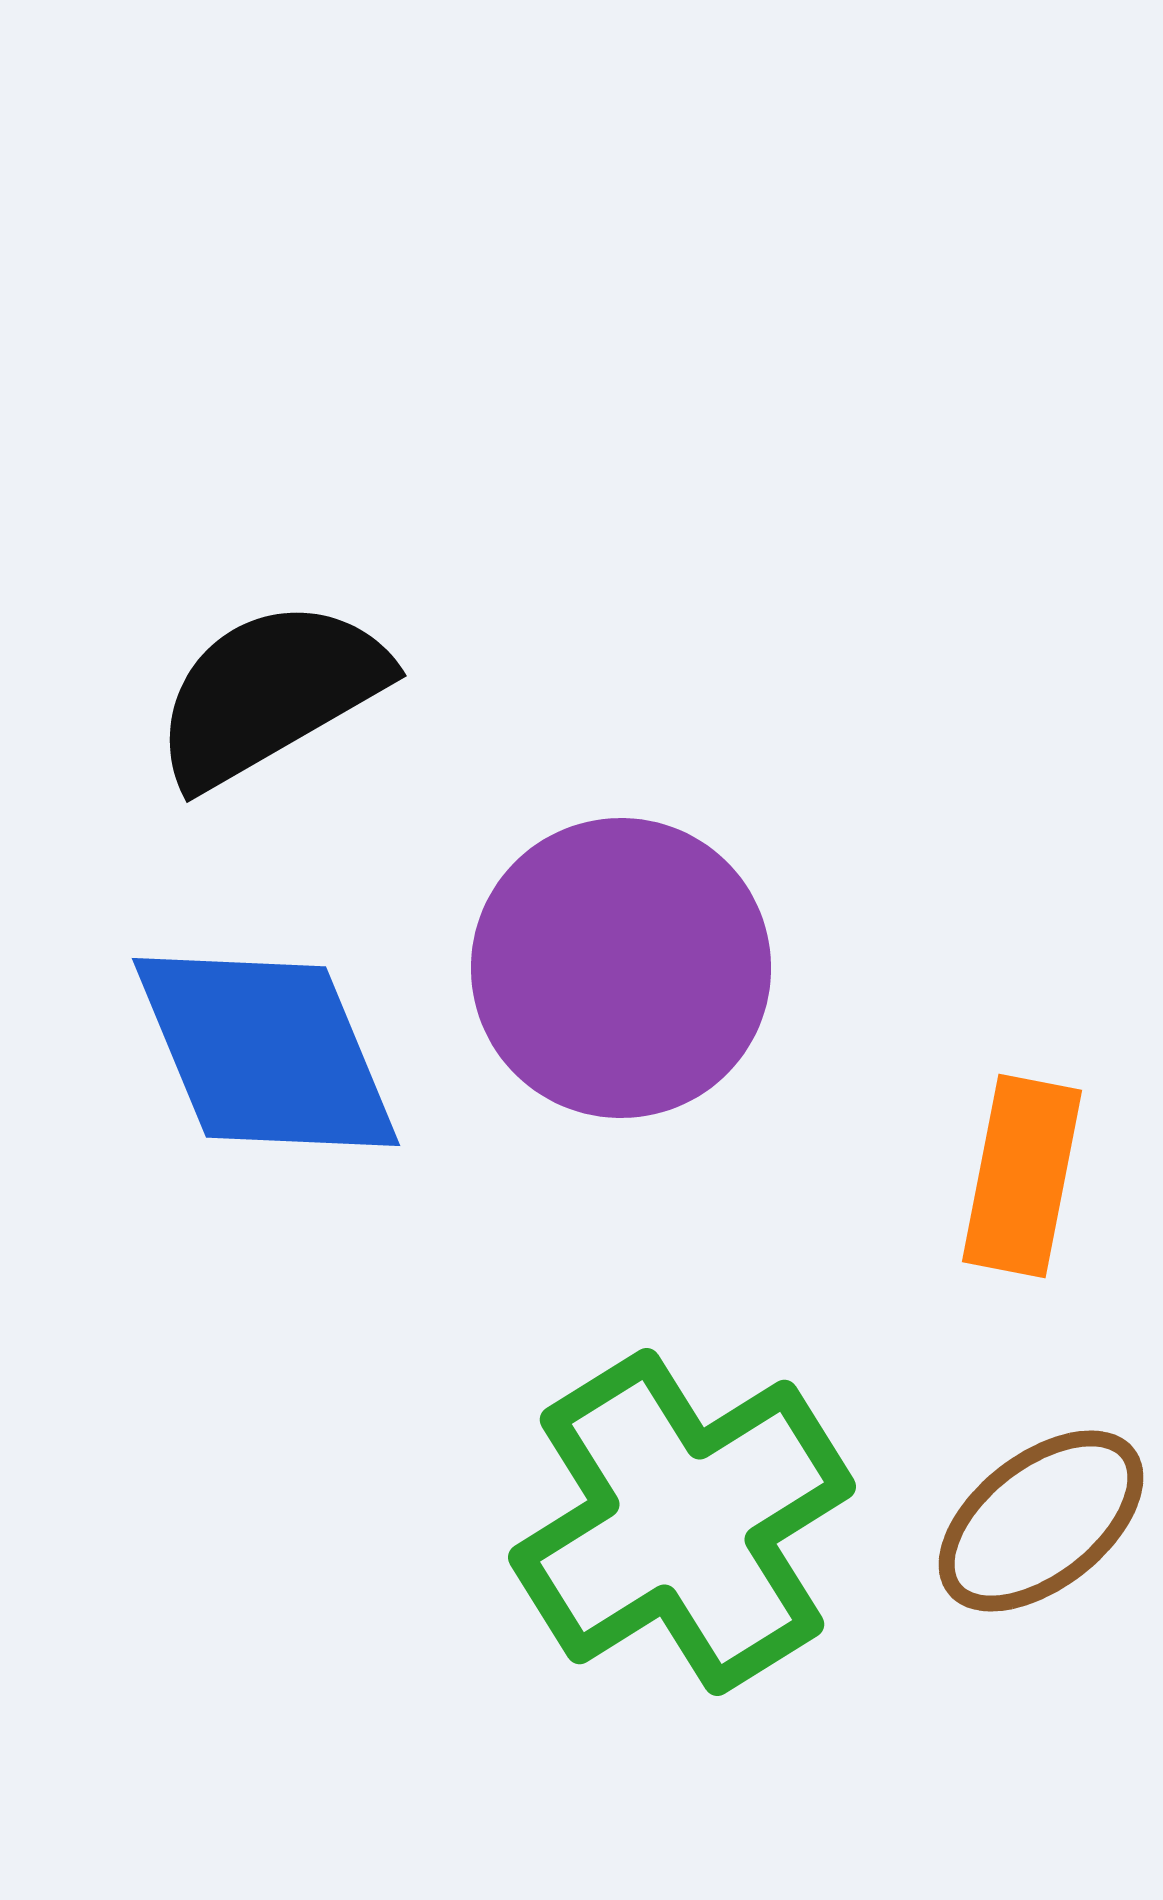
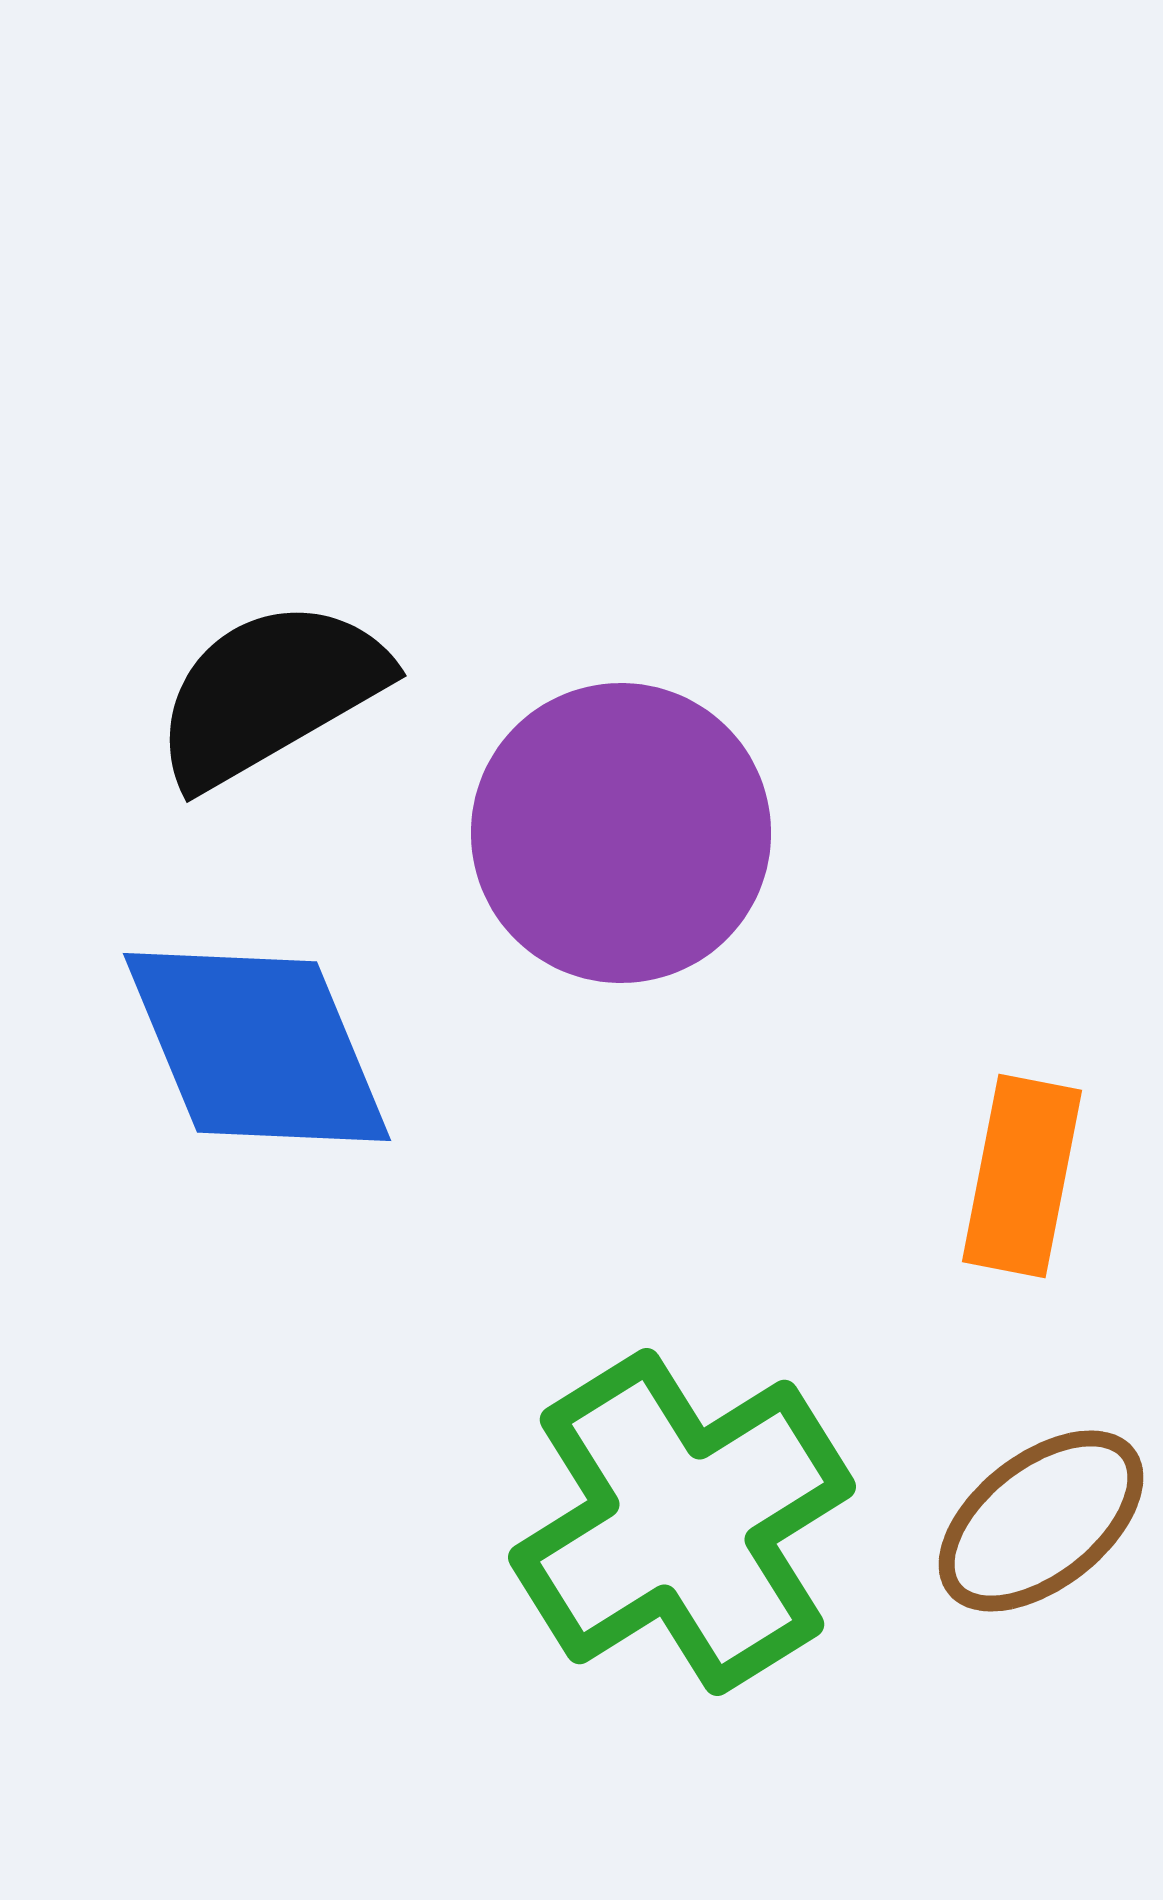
purple circle: moved 135 px up
blue diamond: moved 9 px left, 5 px up
